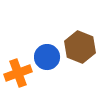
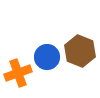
brown hexagon: moved 4 px down
